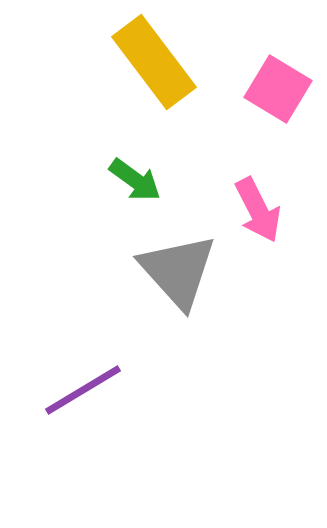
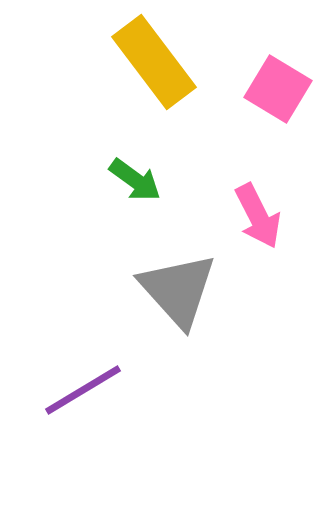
pink arrow: moved 6 px down
gray triangle: moved 19 px down
